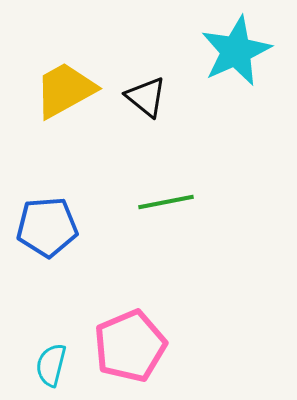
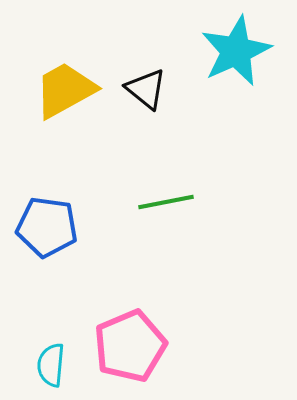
black triangle: moved 8 px up
blue pentagon: rotated 12 degrees clockwise
cyan semicircle: rotated 9 degrees counterclockwise
